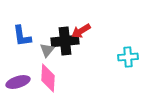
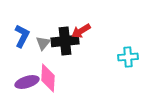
blue L-shape: rotated 145 degrees counterclockwise
gray triangle: moved 4 px left, 7 px up
purple ellipse: moved 9 px right
